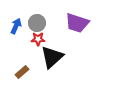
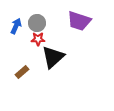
purple trapezoid: moved 2 px right, 2 px up
black triangle: moved 1 px right
